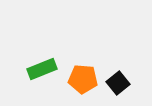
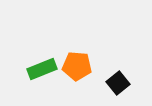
orange pentagon: moved 6 px left, 13 px up
